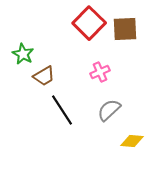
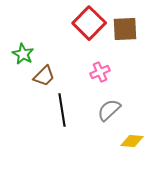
brown trapezoid: rotated 15 degrees counterclockwise
black line: rotated 24 degrees clockwise
